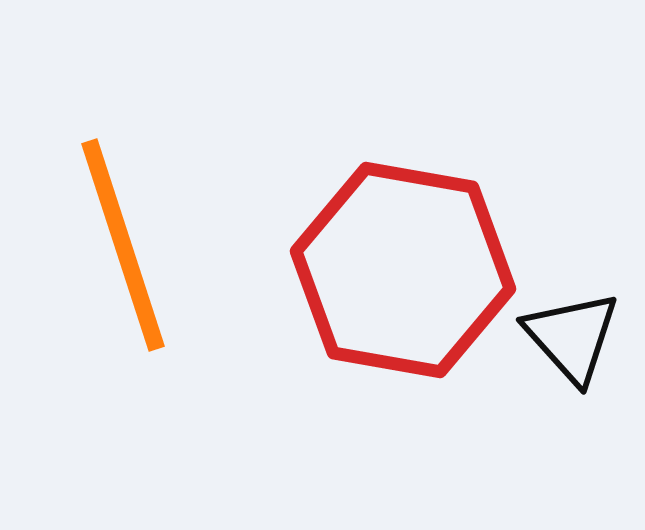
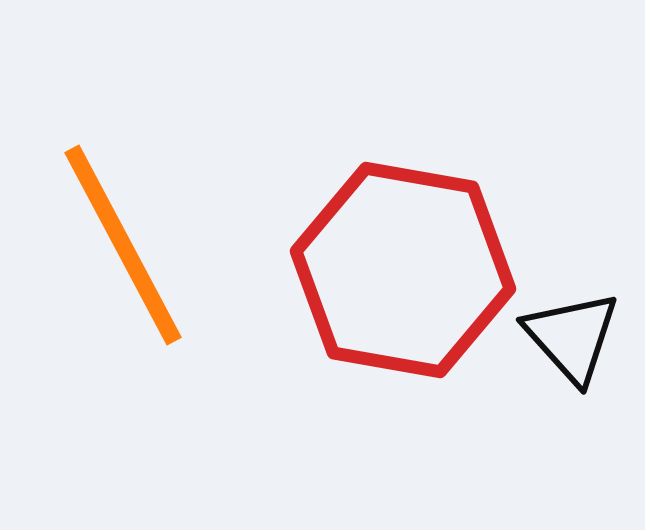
orange line: rotated 10 degrees counterclockwise
